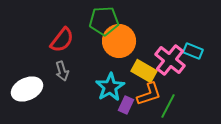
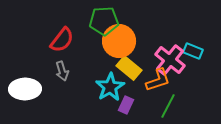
yellow rectangle: moved 15 px left, 3 px up; rotated 10 degrees clockwise
white ellipse: moved 2 px left; rotated 24 degrees clockwise
orange L-shape: moved 9 px right, 14 px up
